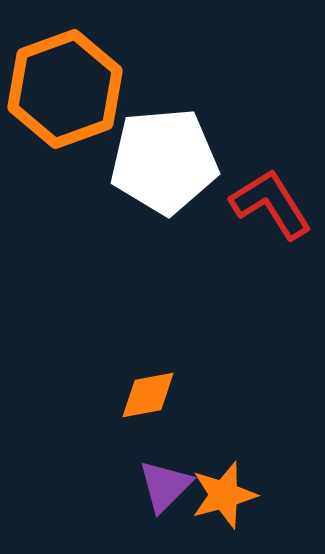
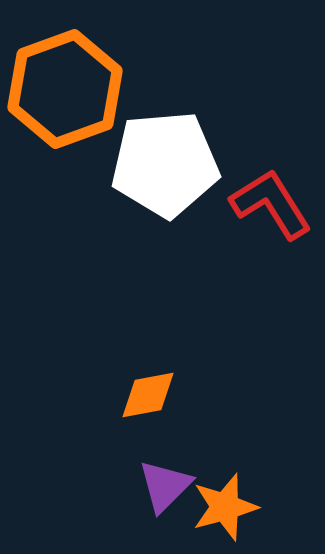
white pentagon: moved 1 px right, 3 px down
orange star: moved 1 px right, 12 px down
